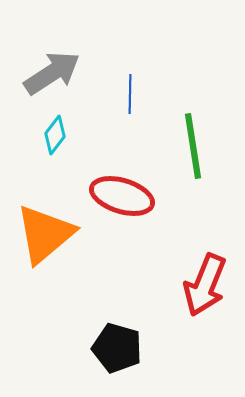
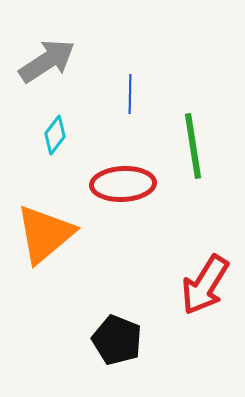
gray arrow: moved 5 px left, 12 px up
red ellipse: moved 1 px right, 12 px up; rotated 20 degrees counterclockwise
red arrow: rotated 10 degrees clockwise
black pentagon: moved 8 px up; rotated 6 degrees clockwise
